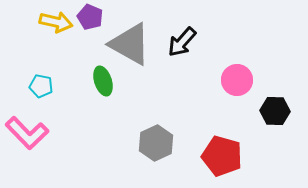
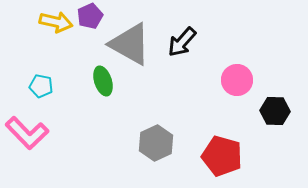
purple pentagon: moved 1 px up; rotated 25 degrees clockwise
